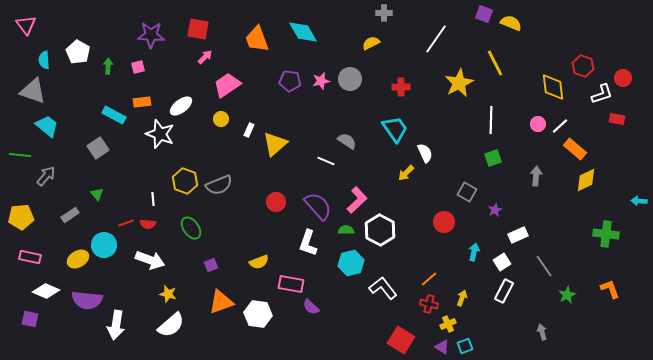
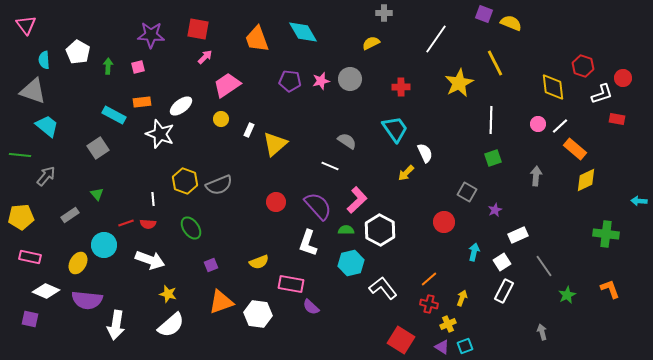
white line at (326, 161): moved 4 px right, 5 px down
yellow ellipse at (78, 259): moved 4 px down; rotated 30 degrees counterclockwise
